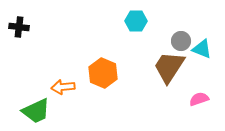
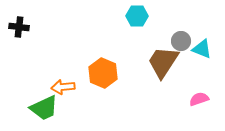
cyan hexagon: moved 1 px right, 5 px up
brown trapezoid: moved 6 px left, 5 px up
green trapezoid: moved 8 px right, 3 px up
